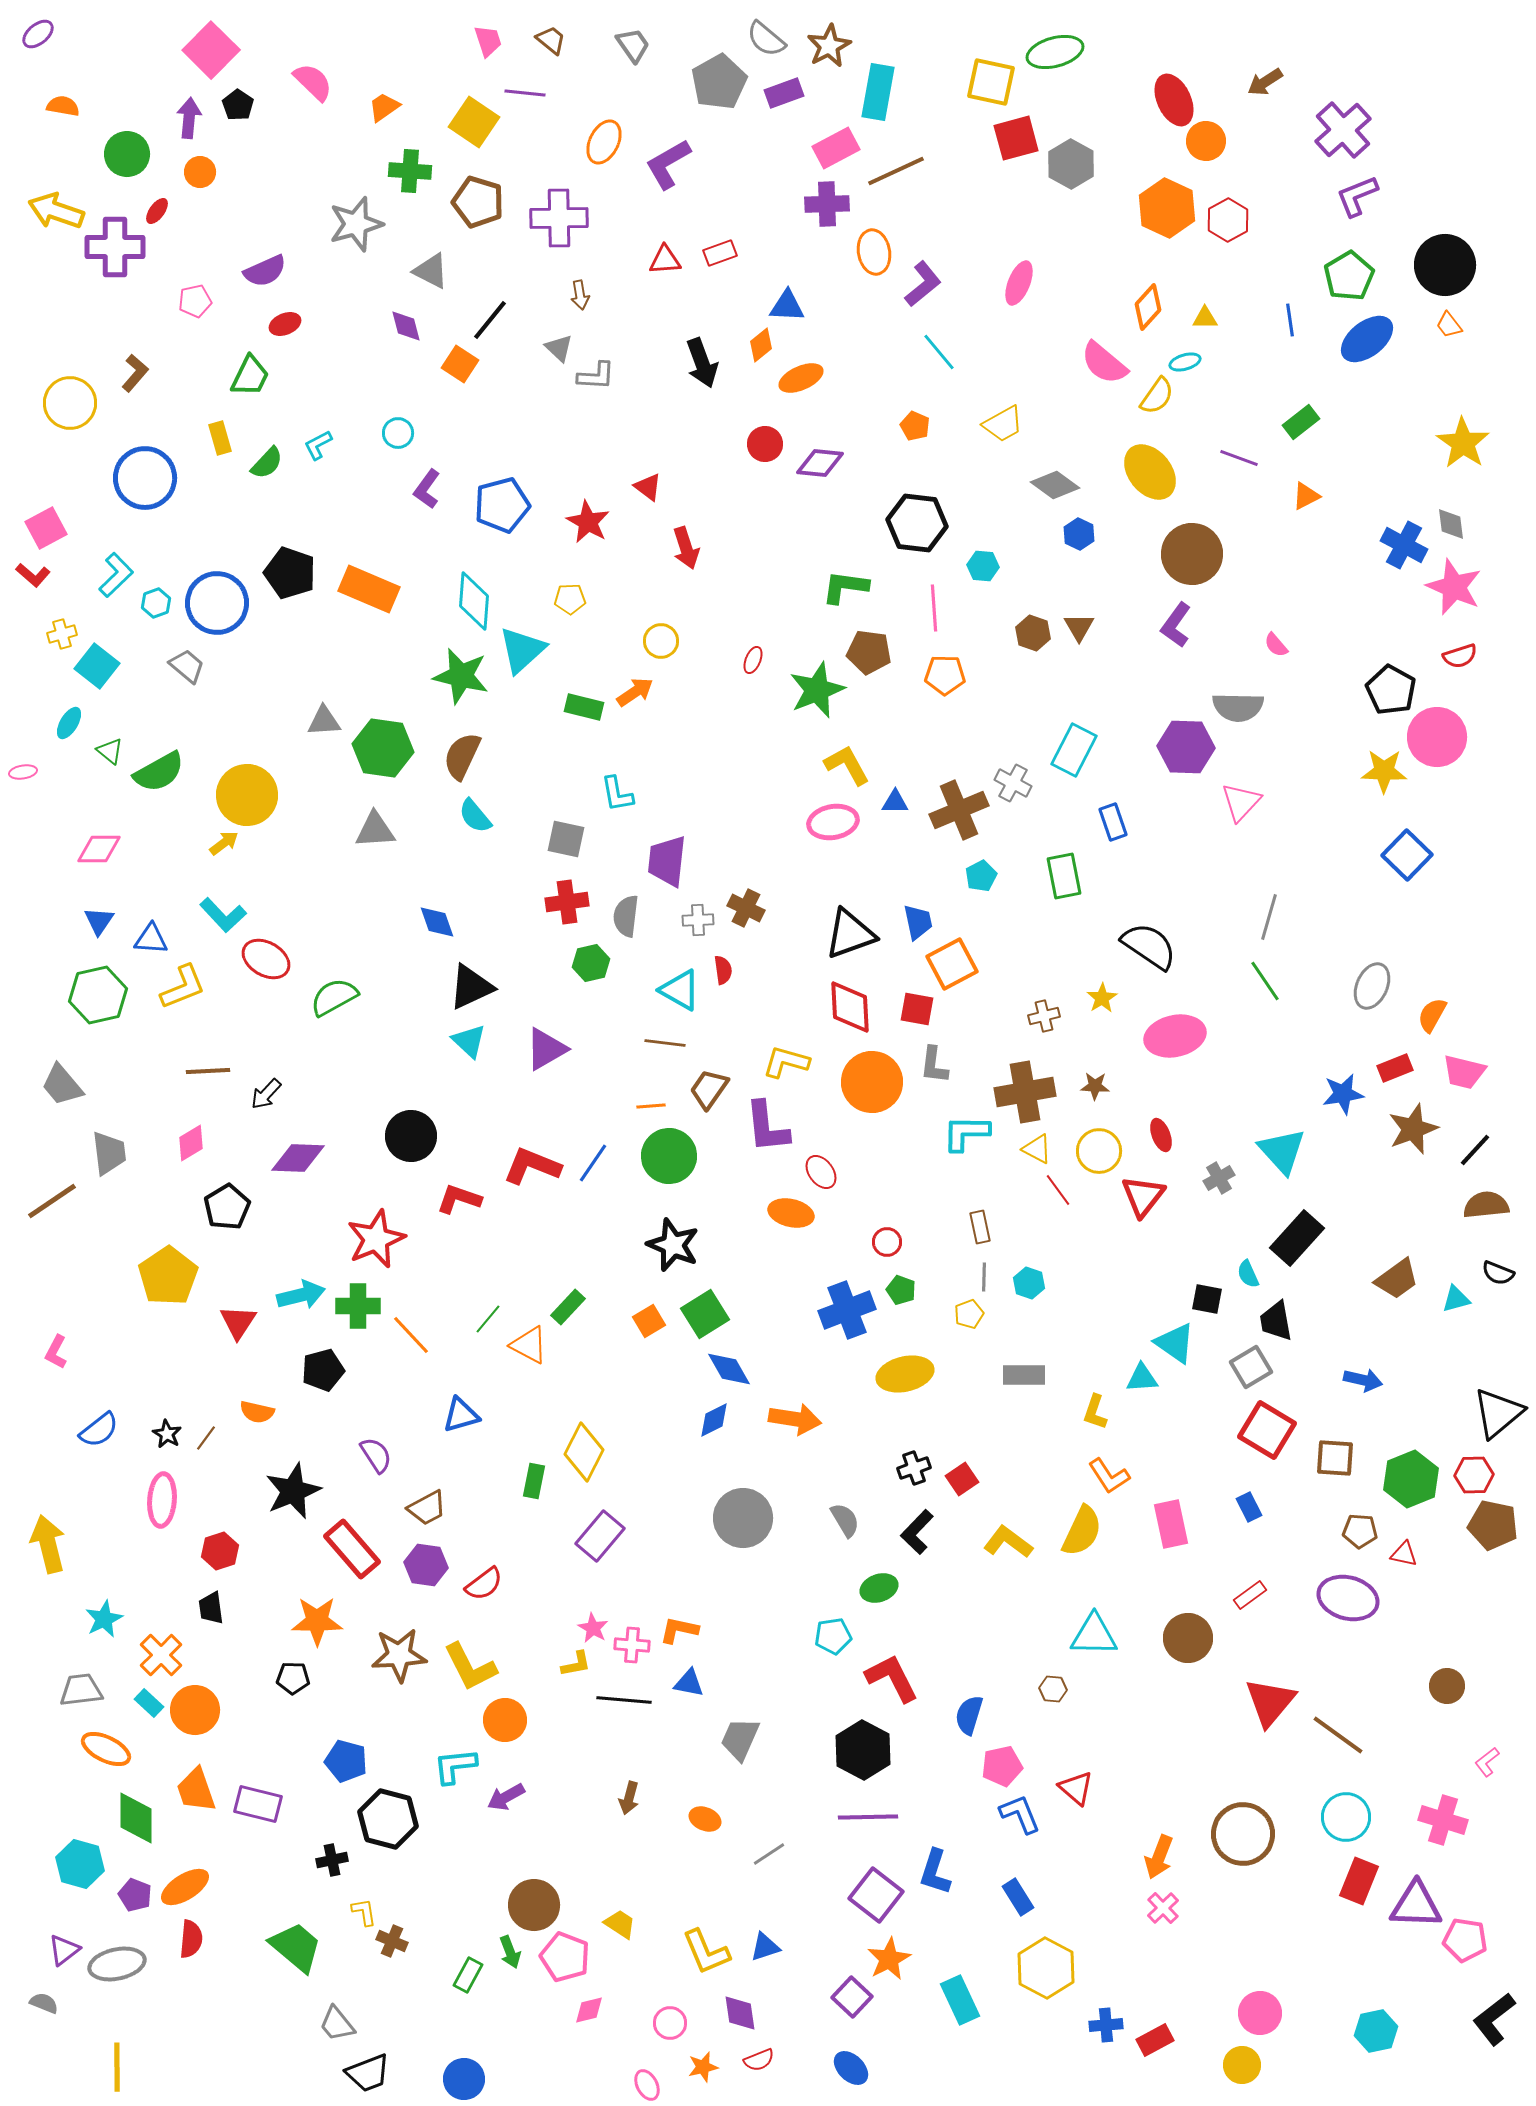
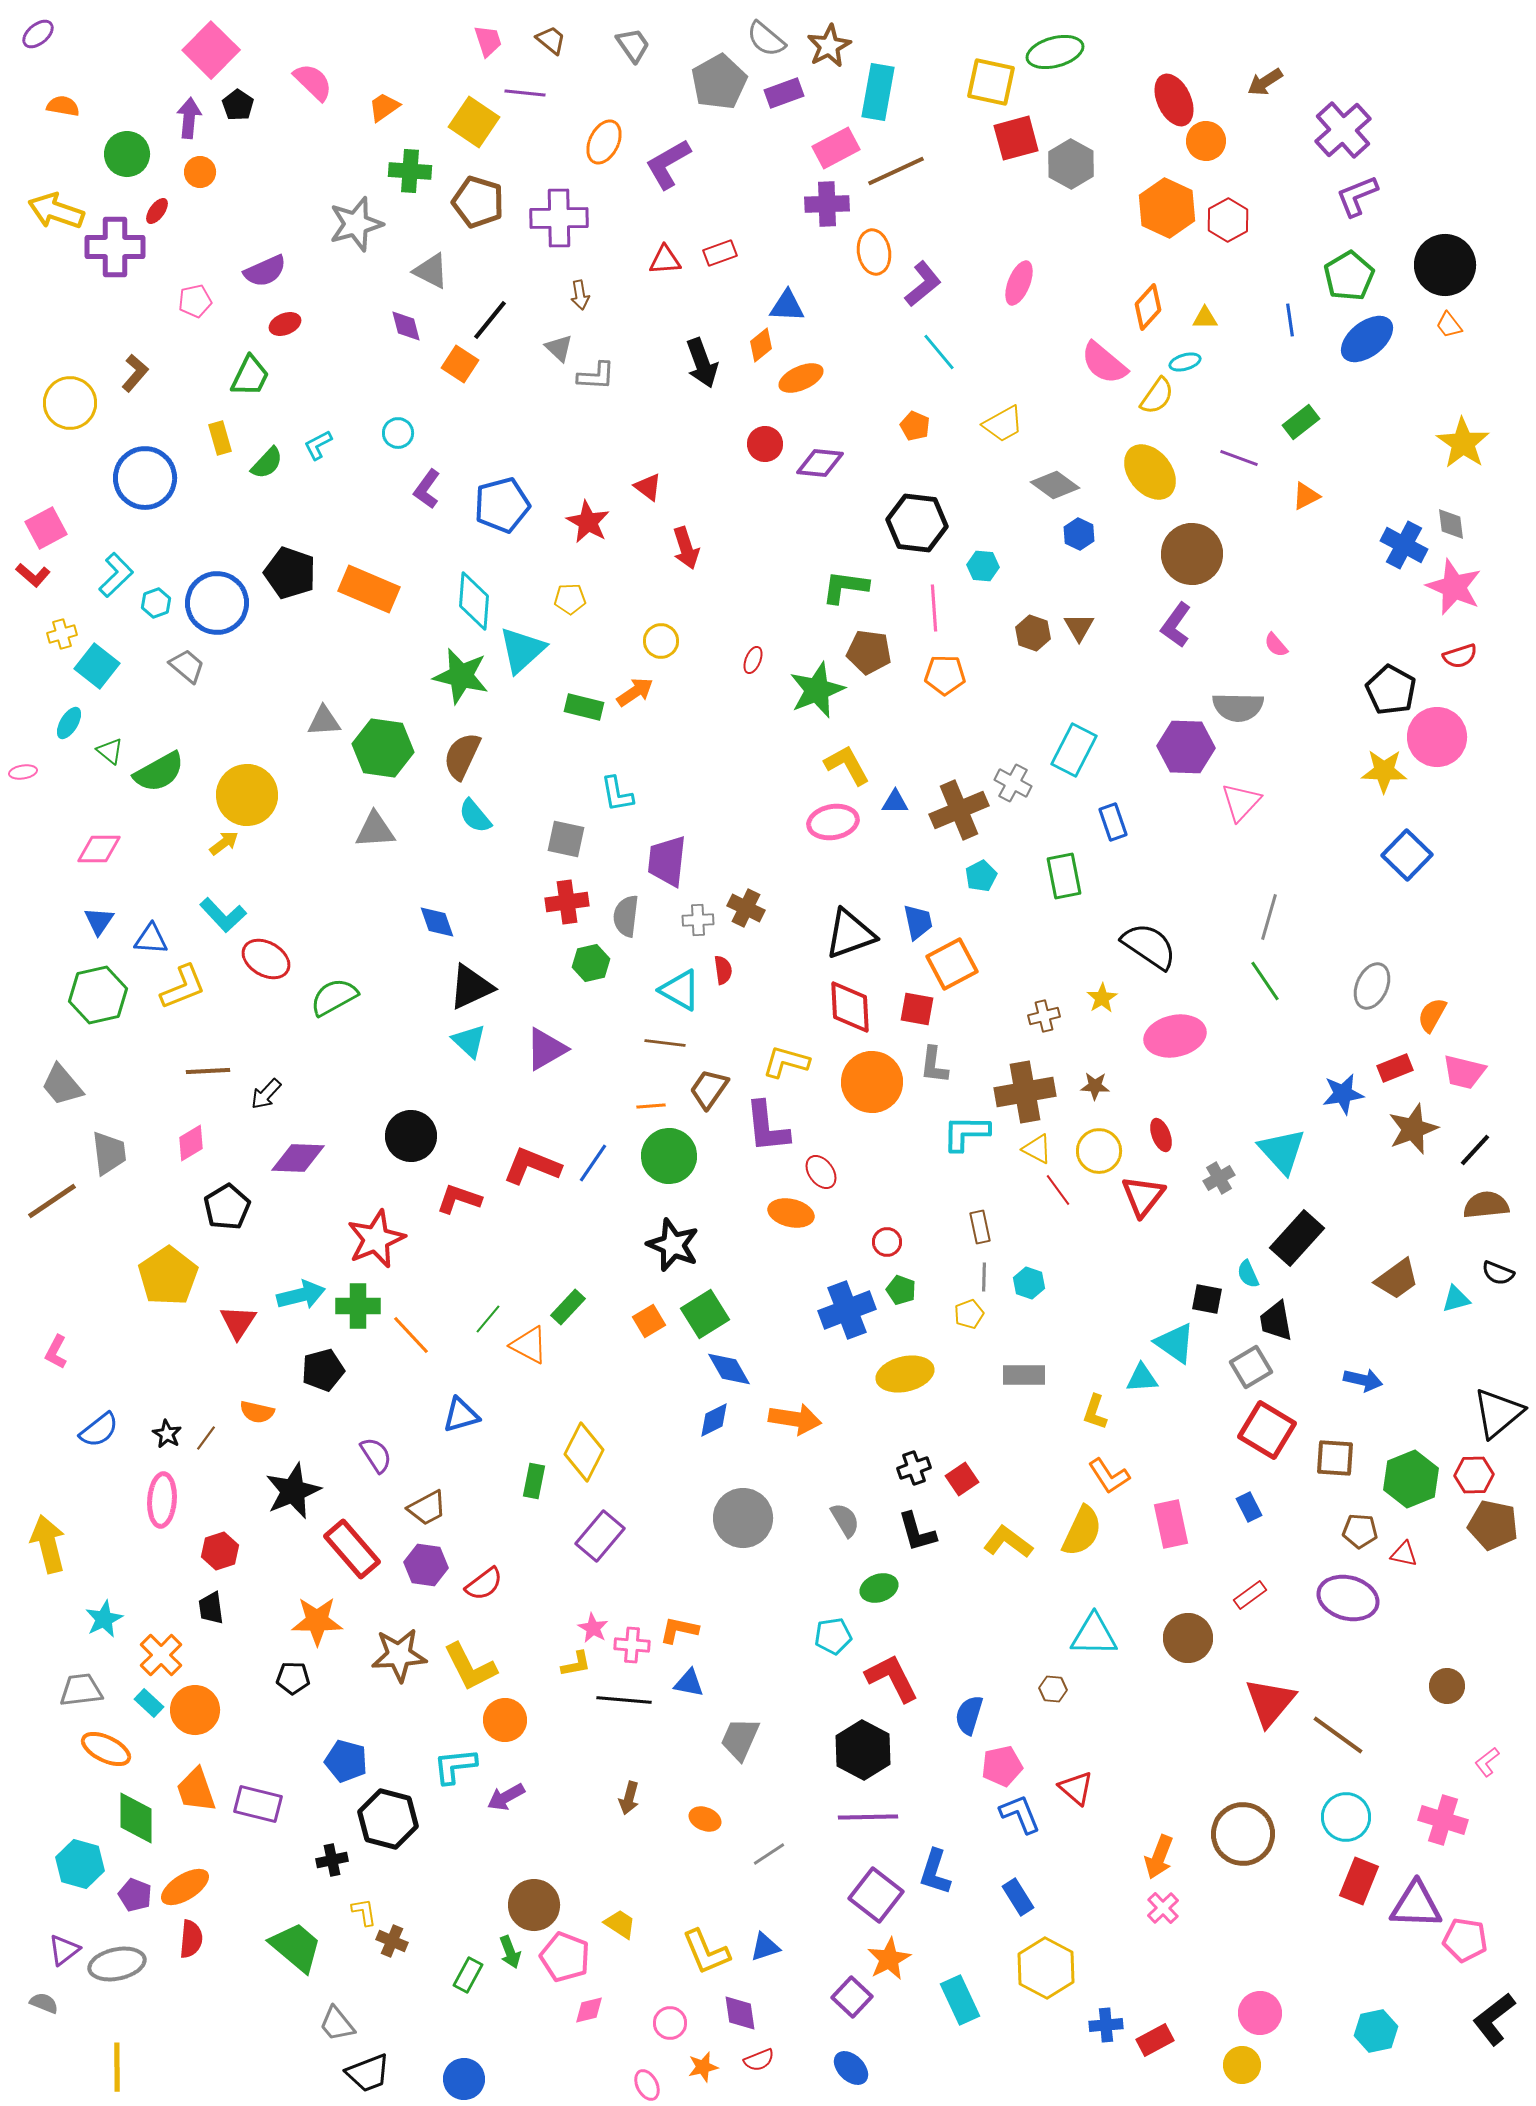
black L-shape at (917, 1532): rotated 60 degrees counterclockwise
